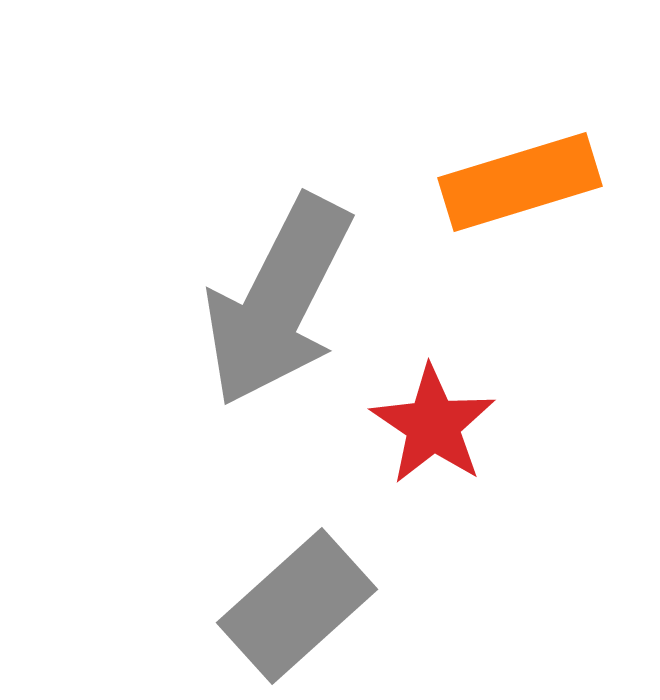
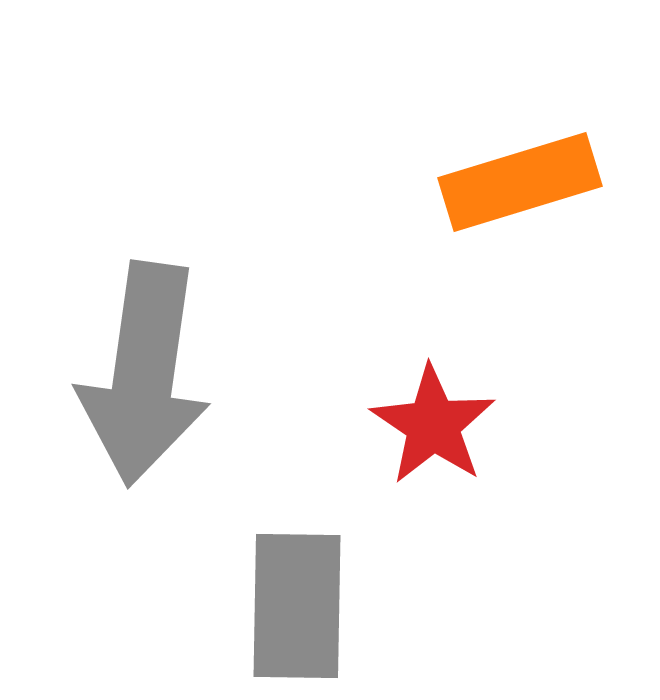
gray arrow: moved 134 px left, 73 px down; rotated 19 degrees counterclockwise
gray rectangle: rotated 47 degrees counterclockwise
